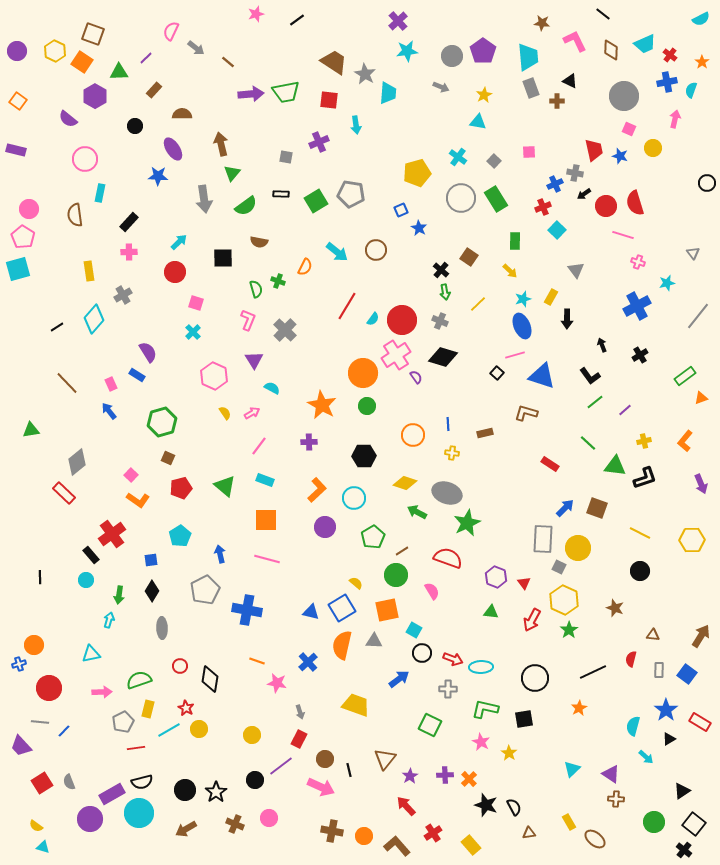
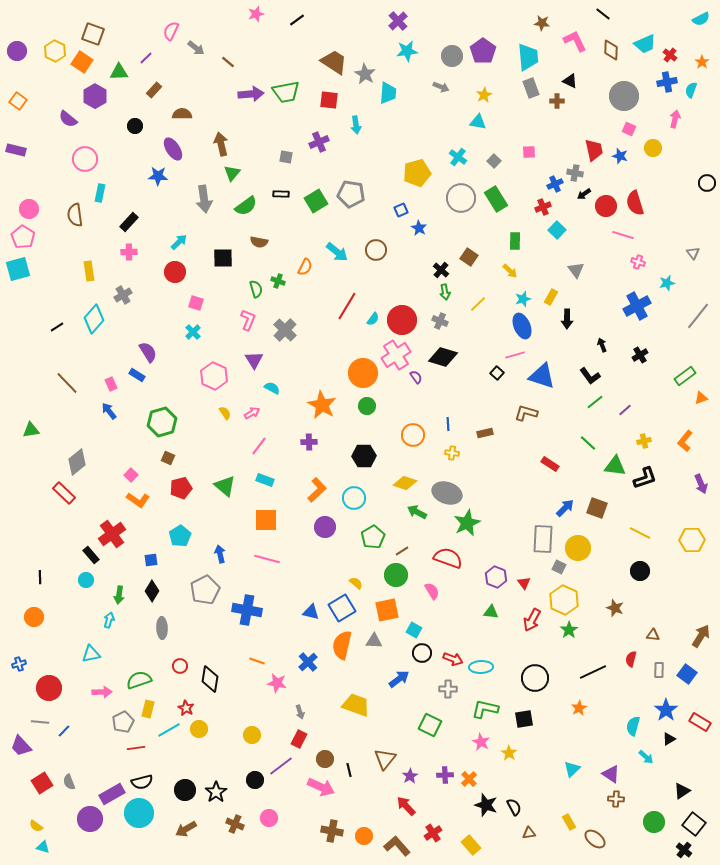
orange circle at (34, 645): moved 28 px up
